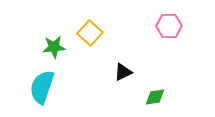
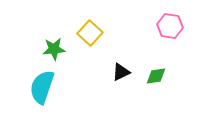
pink hexagon: moved 1 px right; rotated 10 degrees clockwise
green star: moved 2 px down
black triangle: moved 2 px left
green diamond: moved 1 px right, 21 px up
